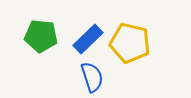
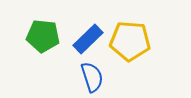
green pentagon: moved 2 px right
yellow pentagon: moved 2 px up; rotated 9 degrees counterclockwise
